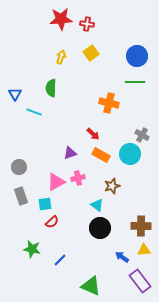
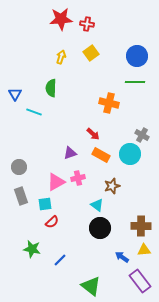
green triangle: rotated 15 degrees clockwise
